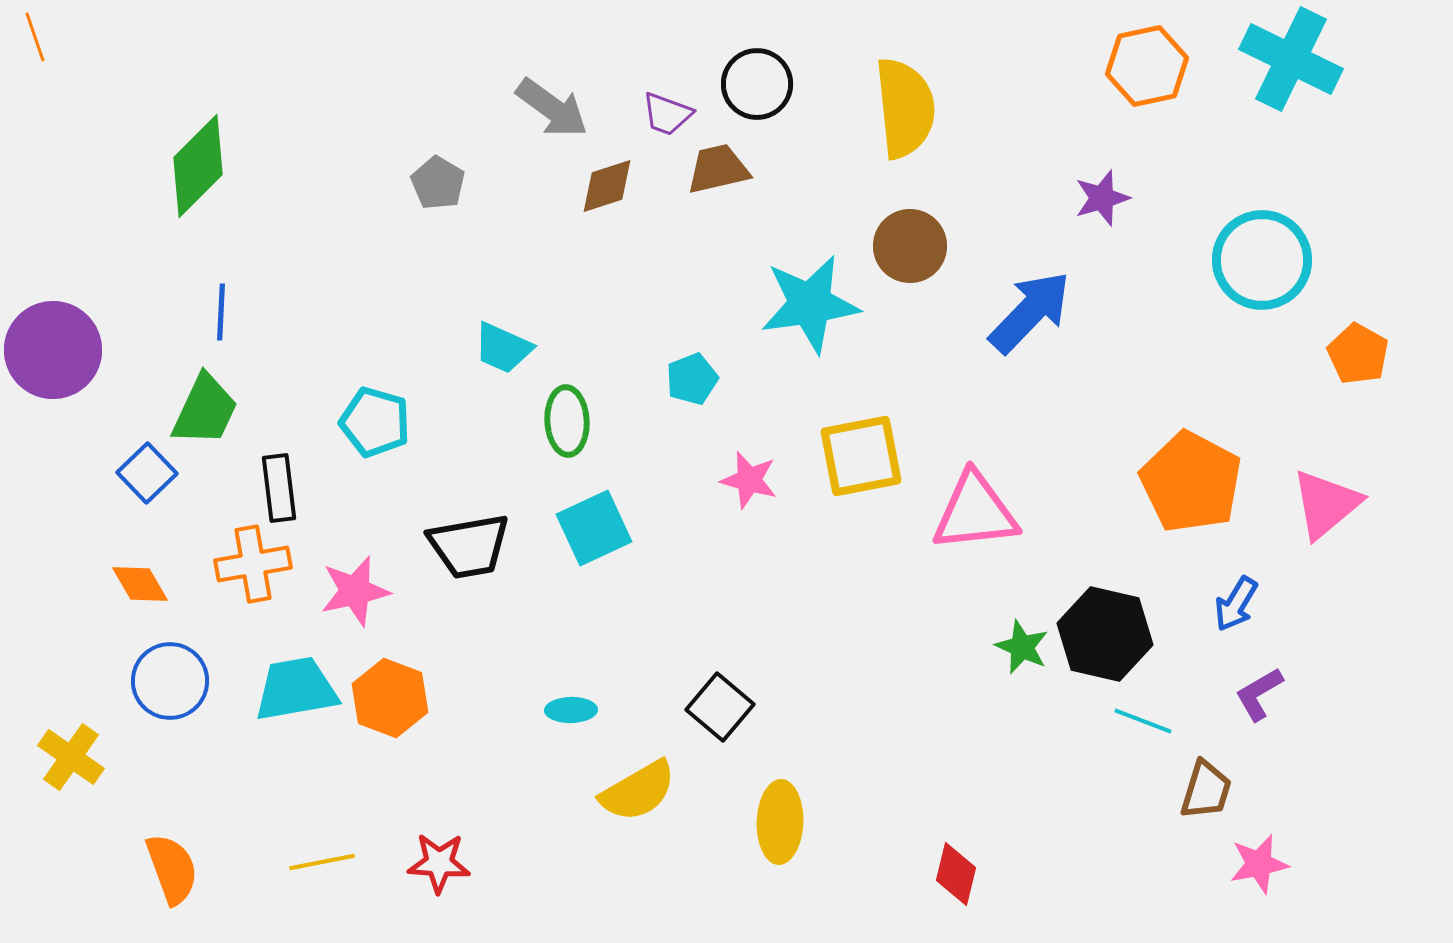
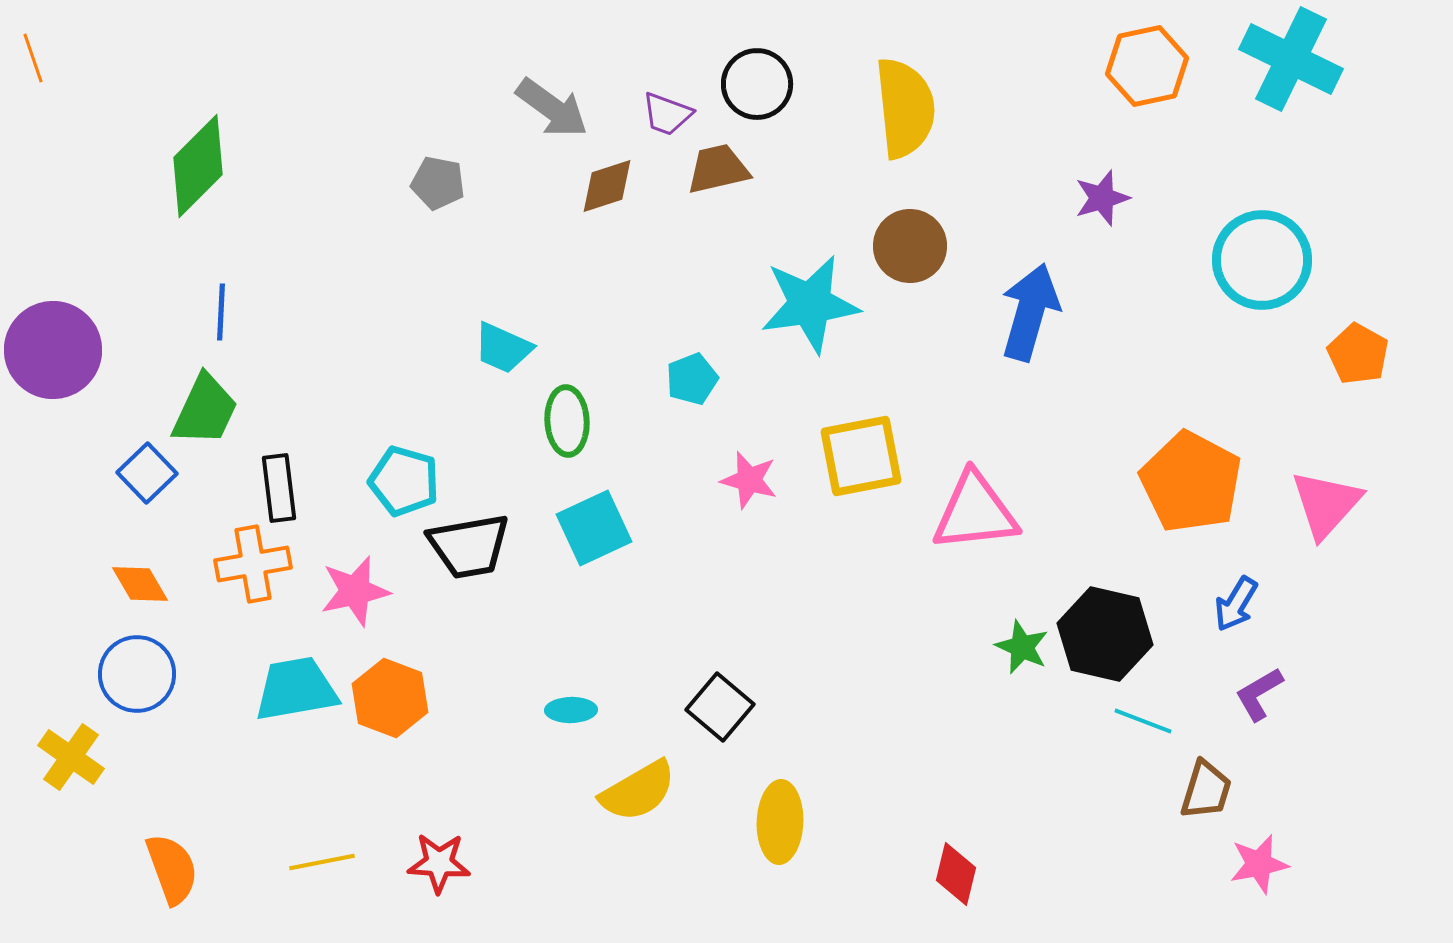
orange line at (35, 37): moved 2 px left, 21 px down
gray pentagon at (438, 183): rotated 20 degrees counterclockwise
blue arrow at (1030, 312): rotated 28 degrees counterclockwise
cyan pentagon at (375, 422): moved 29 px right, 59 px down
pink triangle at (1326, 504): rotated 8 degrees counterclockwise
blue circle at (170, 681): moved 33 px left, 7 px up
